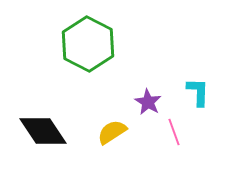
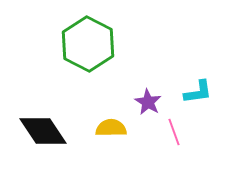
cyan L-shape: rotated 80 degrees clockwise
yellow semicircle: moved 1 px left, 4 px up; rotated 32 degrees clockwise
